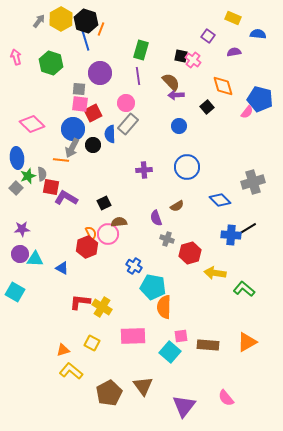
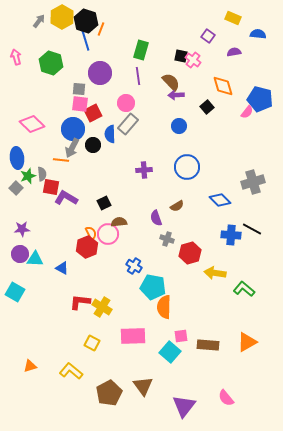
yellow hexagon at (61, 19): moved 1 px right, 2 px up
black line at (247, 229): moved 5 px right; rotated 60 degrees clockwise
orange triangle at (63, 350): moved 33 px left, 16 px down
